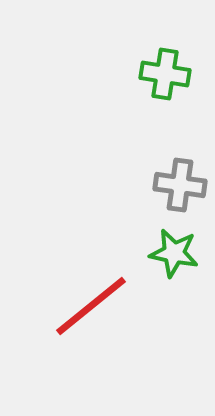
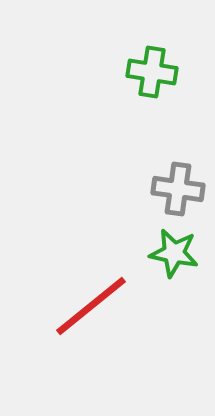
green cross: moved 13 px left, 2 px up
gray cross: moved 2 px left, 4 px down
